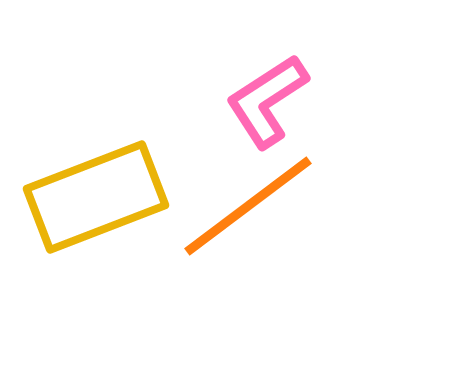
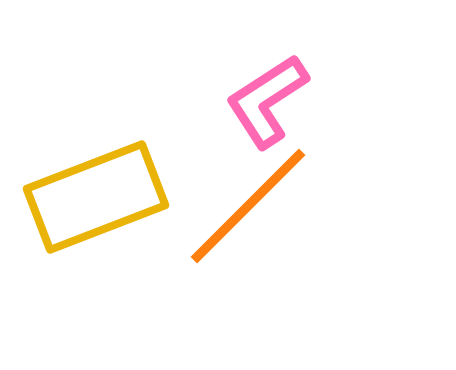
orange line: rotated 8 degrees counterclockwise
